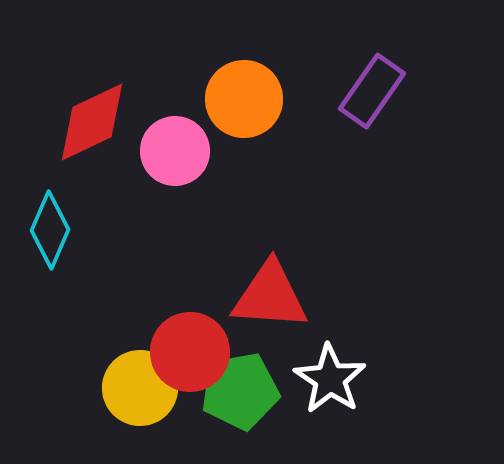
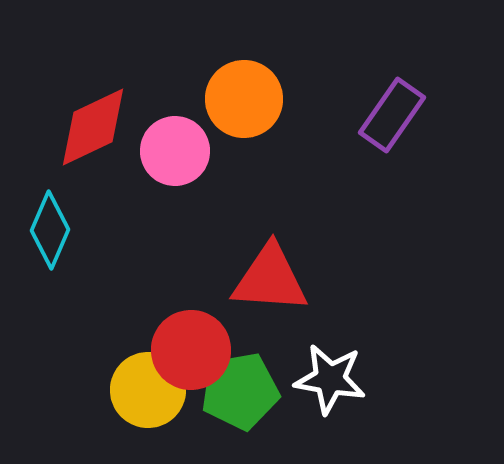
purple rectangle: moved 20 px right, 24 px down
red diamond: moved 1 px right, 5 px down
red triangle: moved 17 px up
red circle: moved 1 px right, 2 px up
white star: rotated 24 degrees counterclockwise
yellow circle: moved 8 px right, 2 px down
